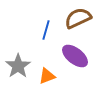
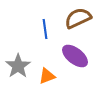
blue line: moved 1 px left, 1 px up; rotated 24 degrees counterclockwise
